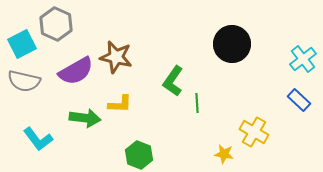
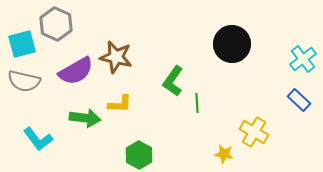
cyan square: rotated 12 degrees clockwise
green hexagon: rotated 8 degrees clockwise
